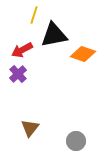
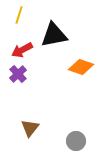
yellow line: moved 15 px left
orange diamond: moved 2 px left, 13 px down
